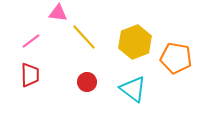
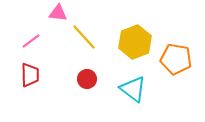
orange pentagon: moved 1 px down
red circle: moved 3 px up
